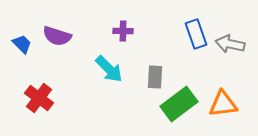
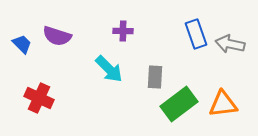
red cross: rotated 12 degrees counterclockwise
